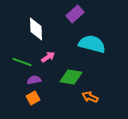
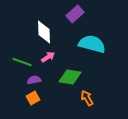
white diamond: moved 8 px right, 3 px down
green diamond: moved 1 px left
orange arrow: moved 3 px left, 1 px down; rotated 35 degrees clockwise
